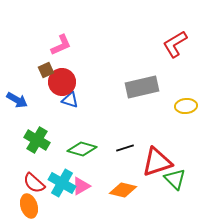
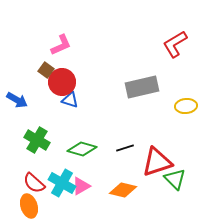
brown square: rotated 28 degrees counterclockwise
